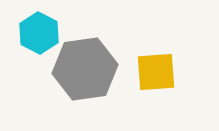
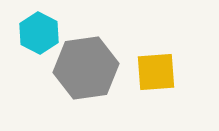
gray hexagon: moved 1 px right, 1 px up
